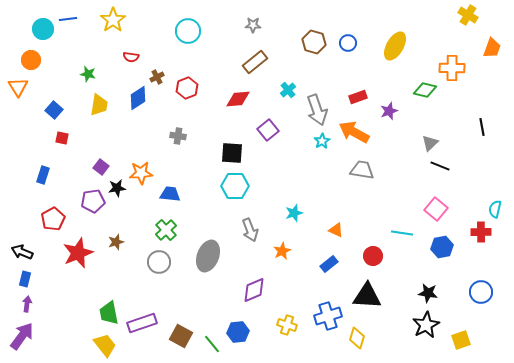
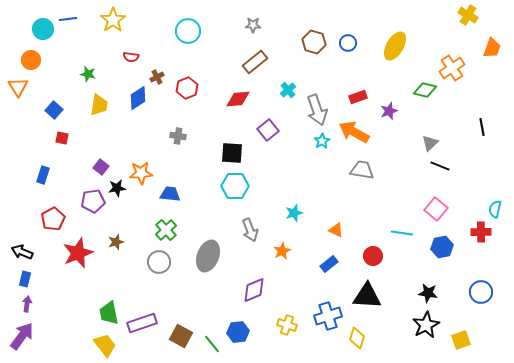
orange cross at (452, 68): rotated 35 degrees counterclockwise
